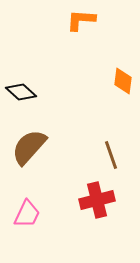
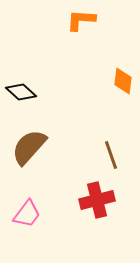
pink trapezoid: rotated 12 degrees clockwise
